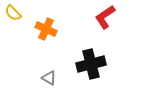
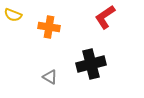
yellow semicircle: moved 2 px down; rotated 24 degrees counterclockwise
orange cross: moved 3 px right, 2 px up; rotated 15 degrees counterclockwise
gray triangle: moved 1 px right, 1 px up
